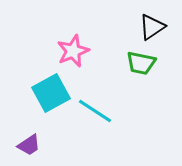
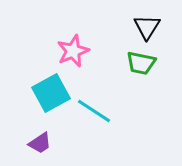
black triangle: moved 5 px left; rotated 24 degrees counterclockwise
cyan line: moved 1 px left
purple trapezoid: moved 11 px right, 2 px up
